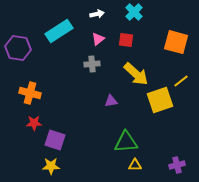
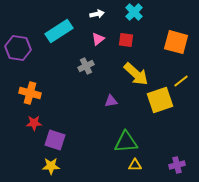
gray cross: moved 6 px left, 2 px down; rotated 21 degrees counterclockwise
